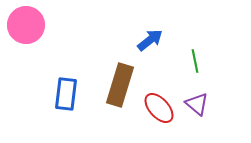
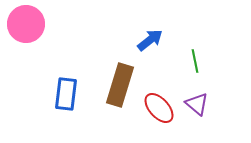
pink circle: moved 1 px up
